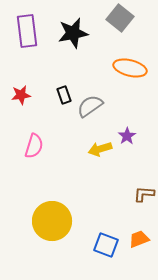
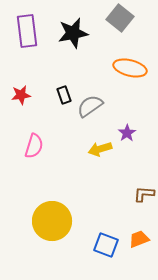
purple star: moved 3 px up
